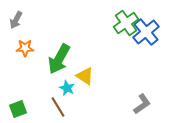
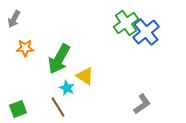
gray arrow: moved 2 px left, 1 px up
